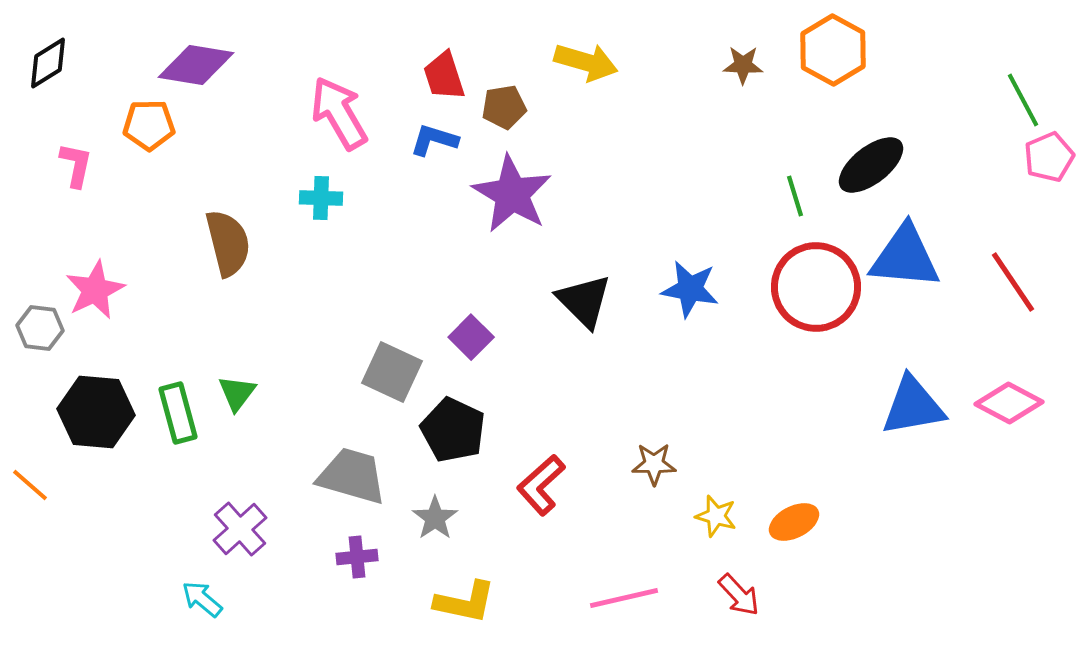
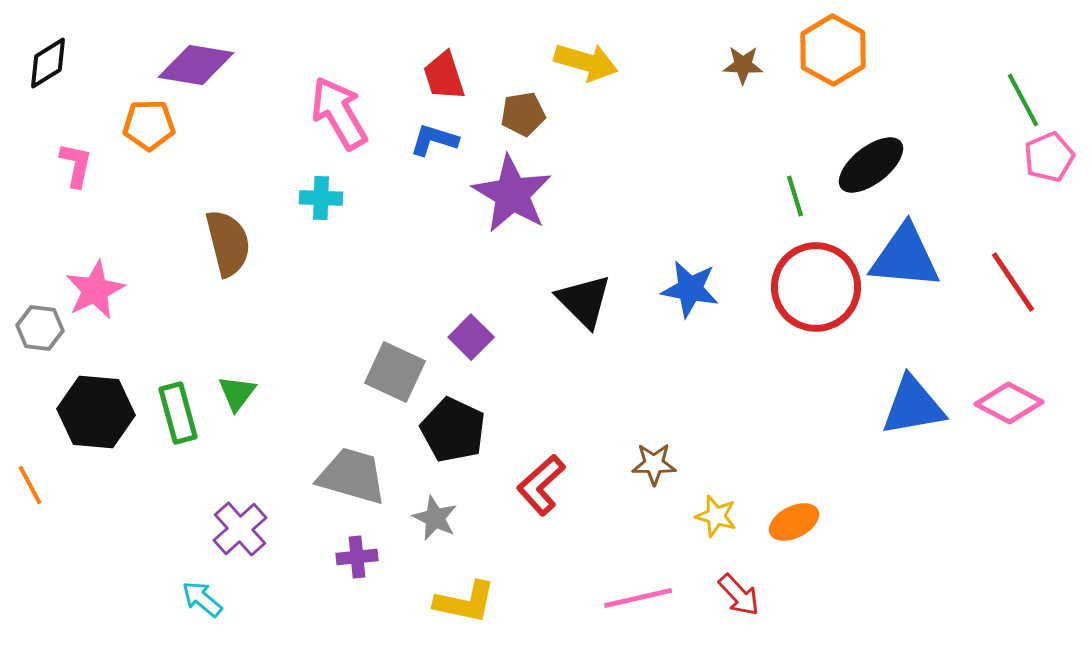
brown pentagon at (504, 107): moved 19 px right, 7 px down
gray square at (392, 372): moved 3 px right
orange line at (30, 485): rotated 21 degrees clockwise
gray star at (435, 518): rotated 12 degrees counterclockwise
pink line at (624, 598): moved 14 px right
